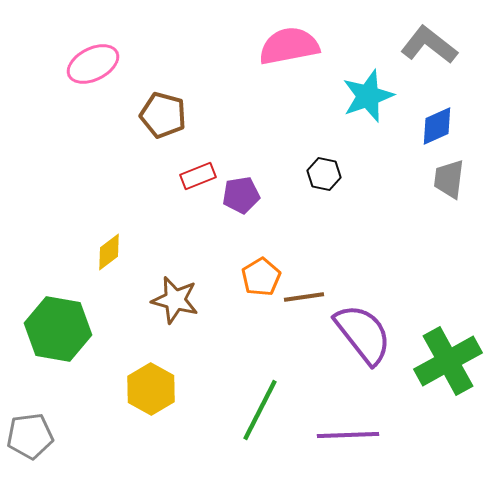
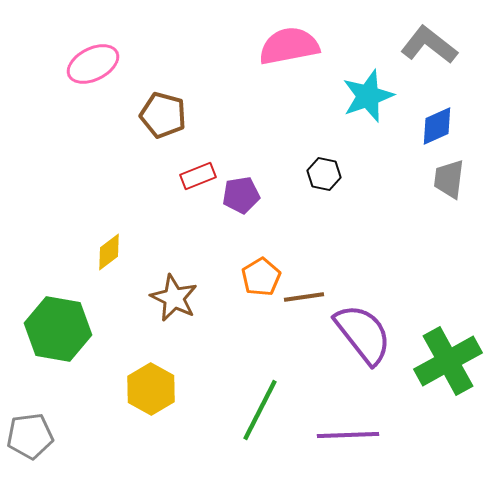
brown star: moved 1 px left, 2 px up; rotated 12 degrees clockwise
